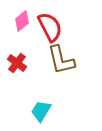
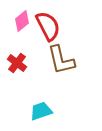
red semicircle: moved 2 px left, 1 px up
cyan trapezoid: rotated 40 degrees clockwise
